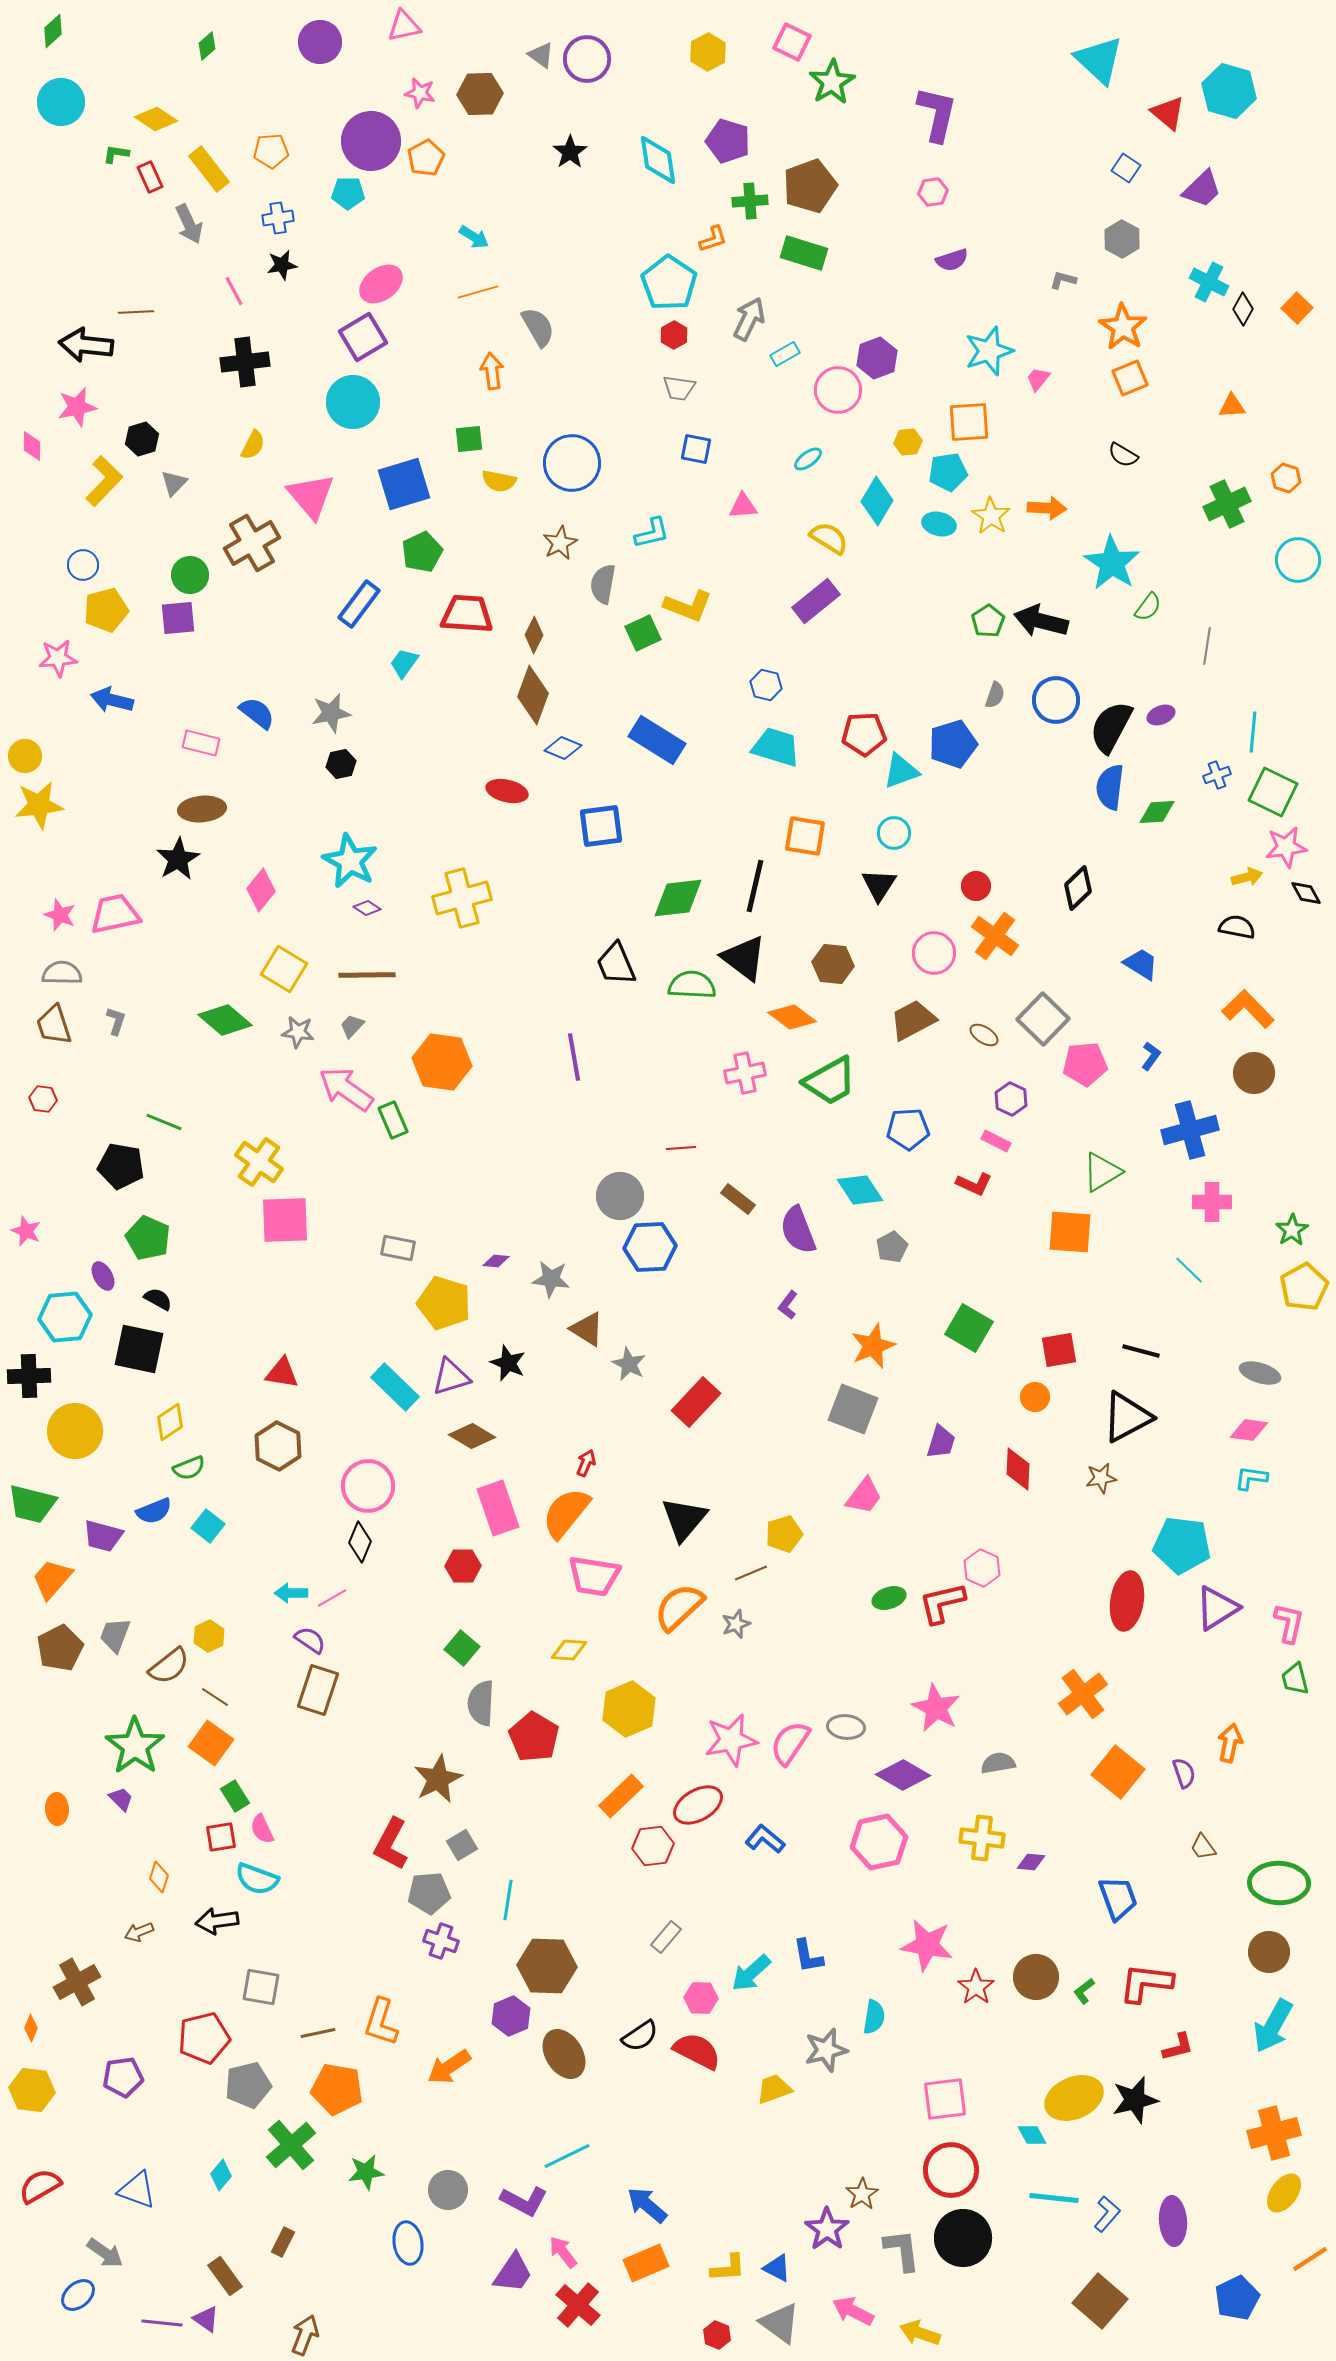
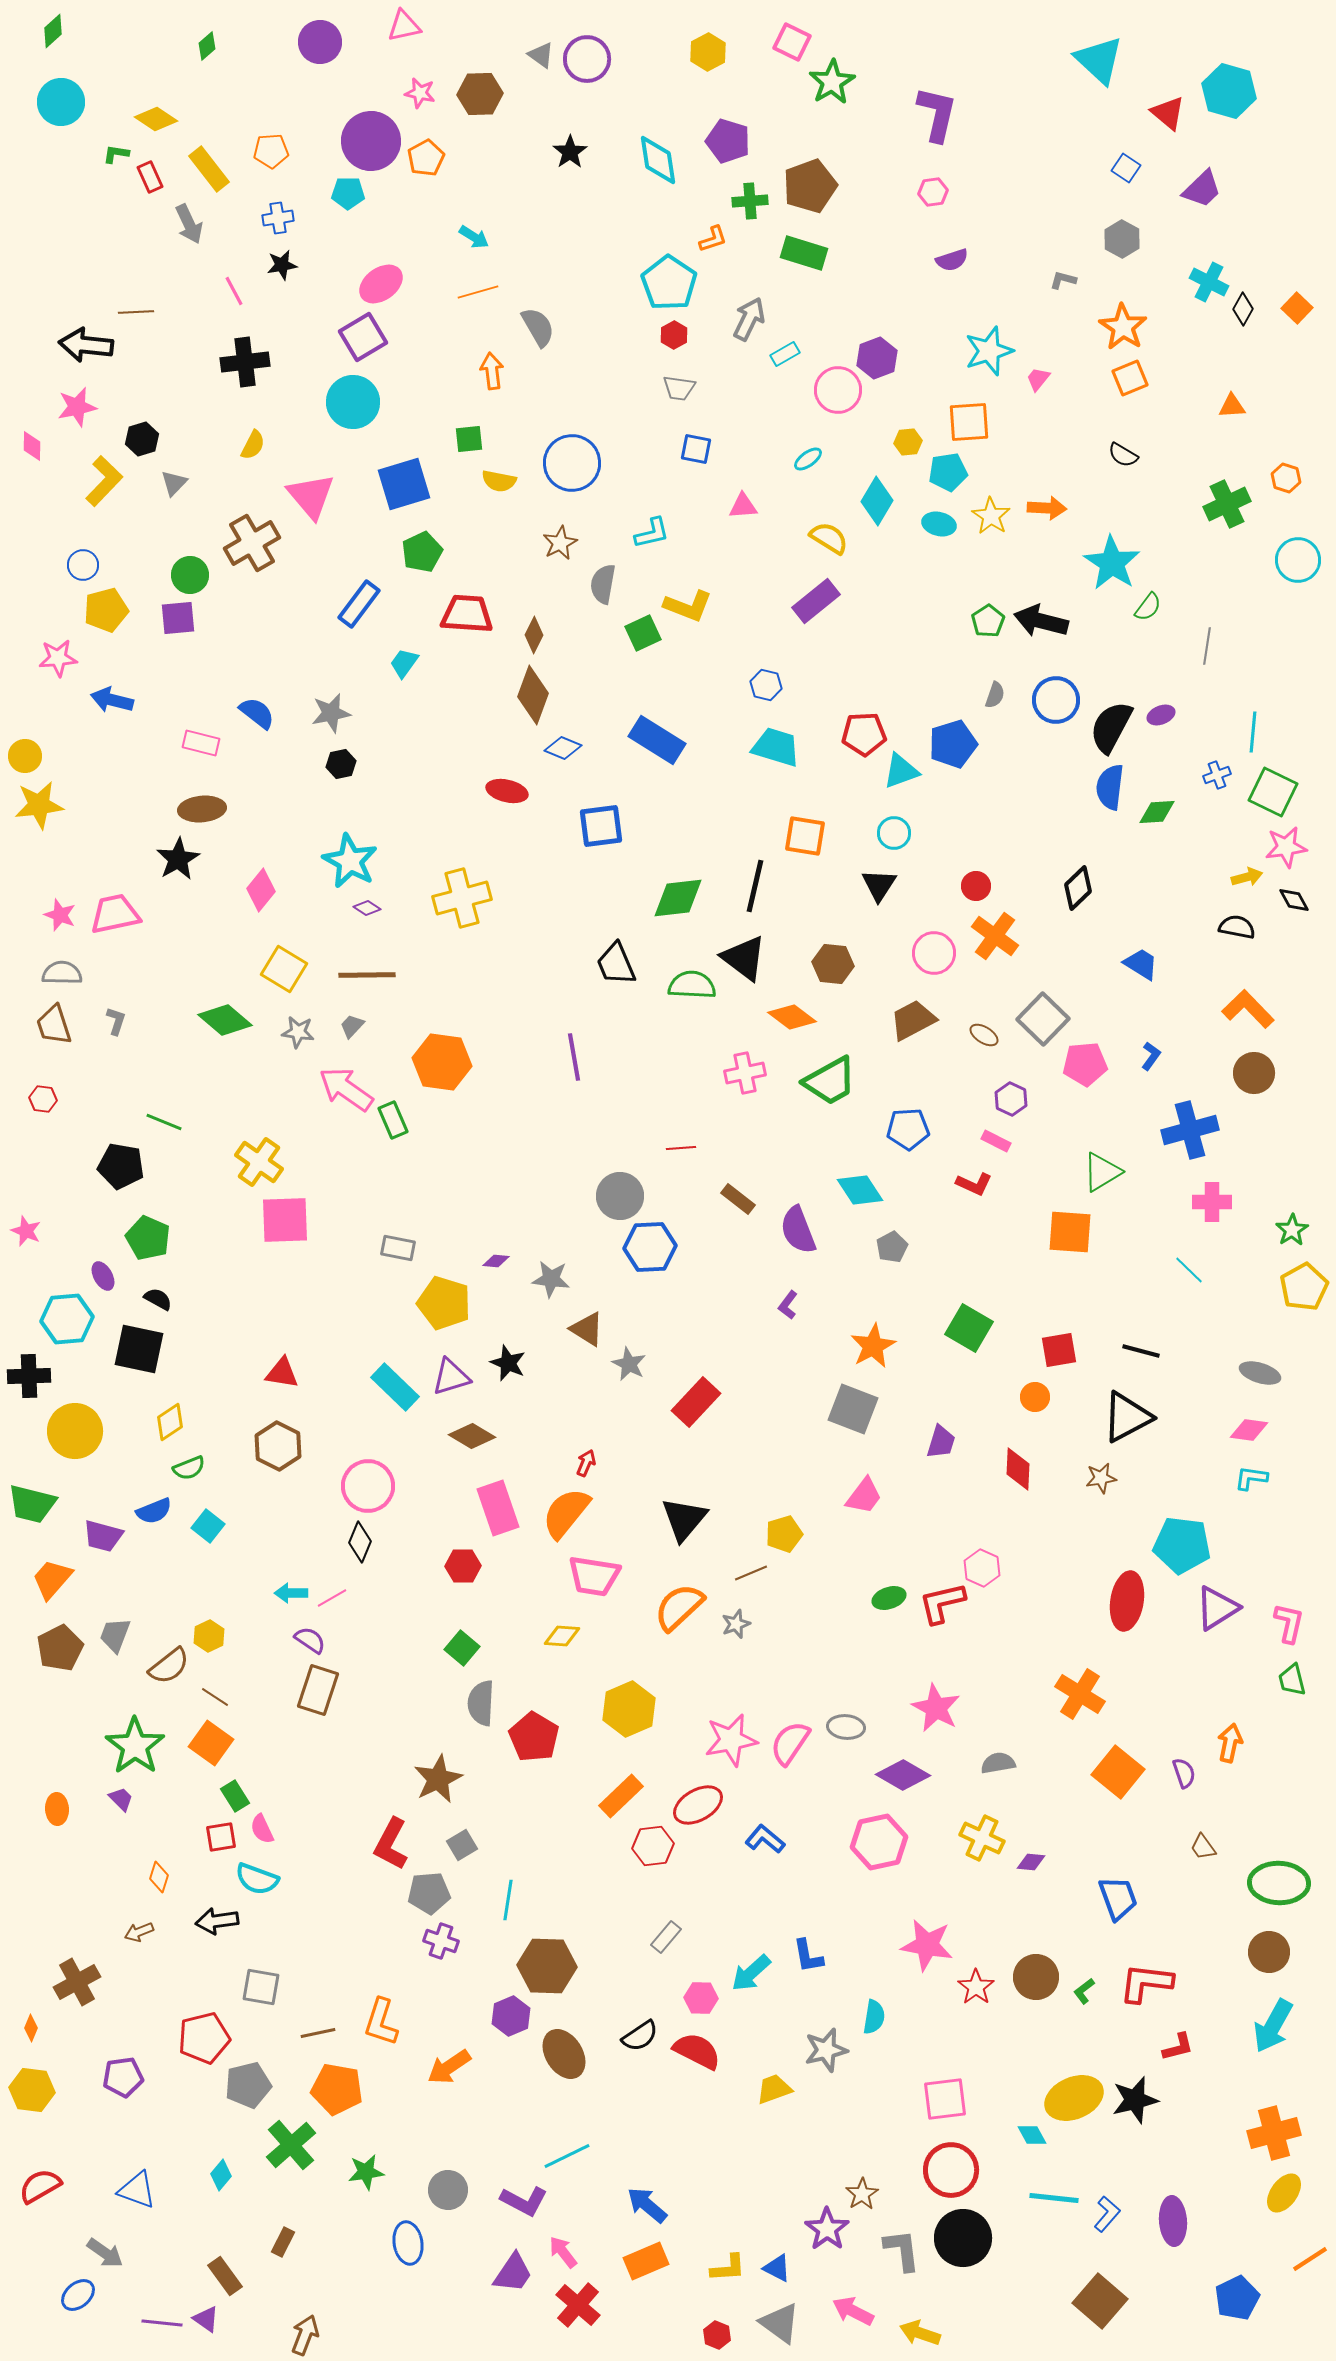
black diamond at (1306, 893): moved 12 px left, 7 px down
cyan hexagon at (65, 1317): moved 2 px right, 2 px down
orange star at (873, 1346): rotated 6 degrees counterclockwise
yellow diamond at (569, 1650): moved 7 px left, 14 px up
green trapezoid at (1295, 1679): moved 3 px left, 1 px down
orange cross at (1083, 1694): moved 3 px left; rotated 21 degrees counterclockwise
yellow cross at (982, 1838): rotated 18 degrees clockwise
orange rectangle at (646, 2263): moved 2 px up
